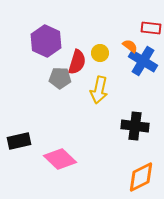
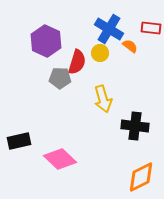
blue cross: moved 34 px left, 32 px up
yellow arrow: moved 4 px right, 9 px down; rotated 28 degrees counterclockwise
